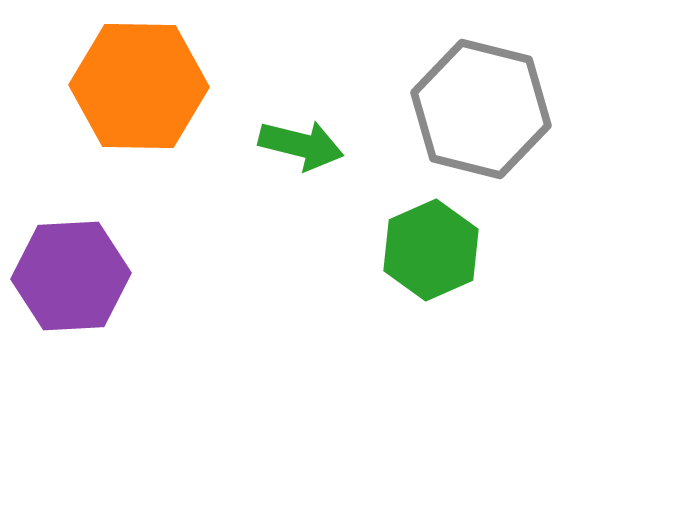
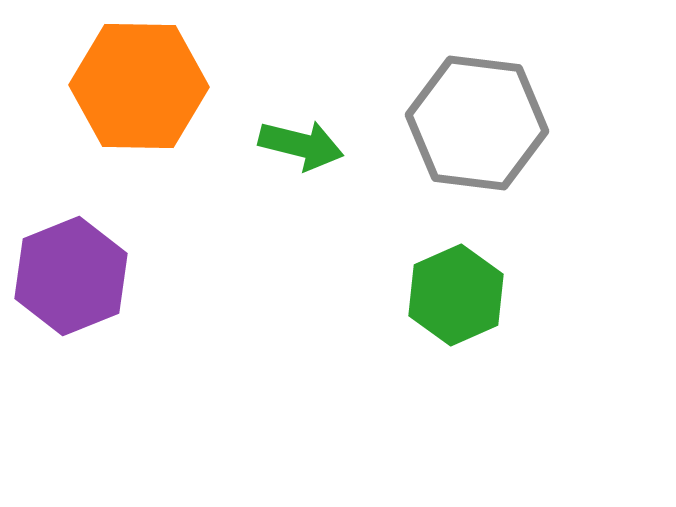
gray hexagon: moved 4 px left, 14 px down; rotated 7 degrees counterclockwise
green hexagon: moved 25 px right, 45 px down
purple hexagon: rotated 19 degrees counterclockwise
